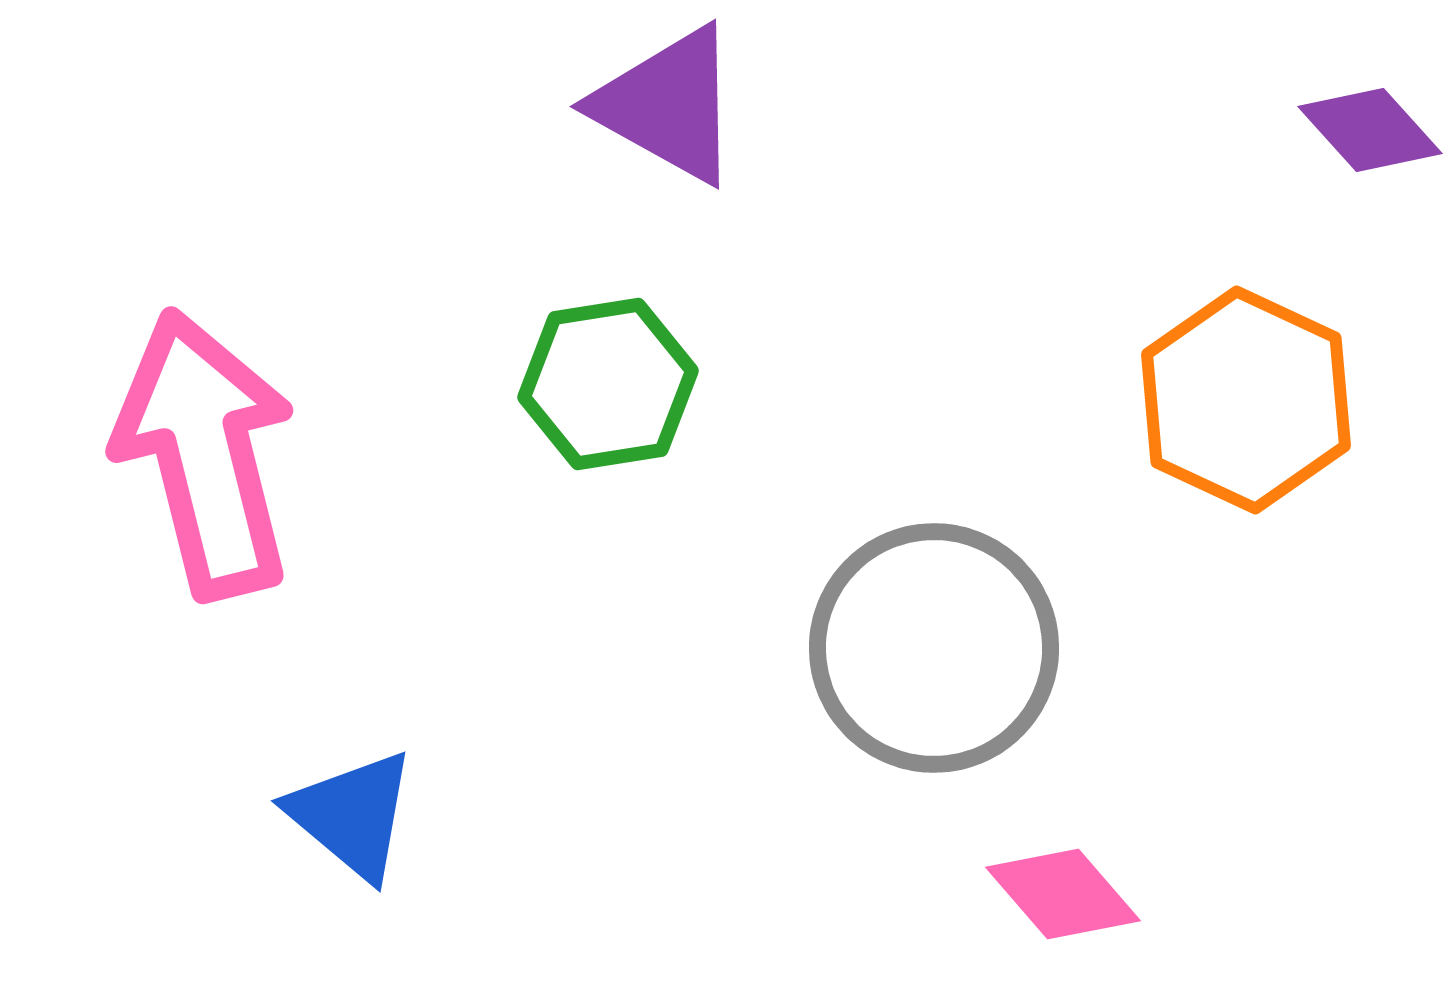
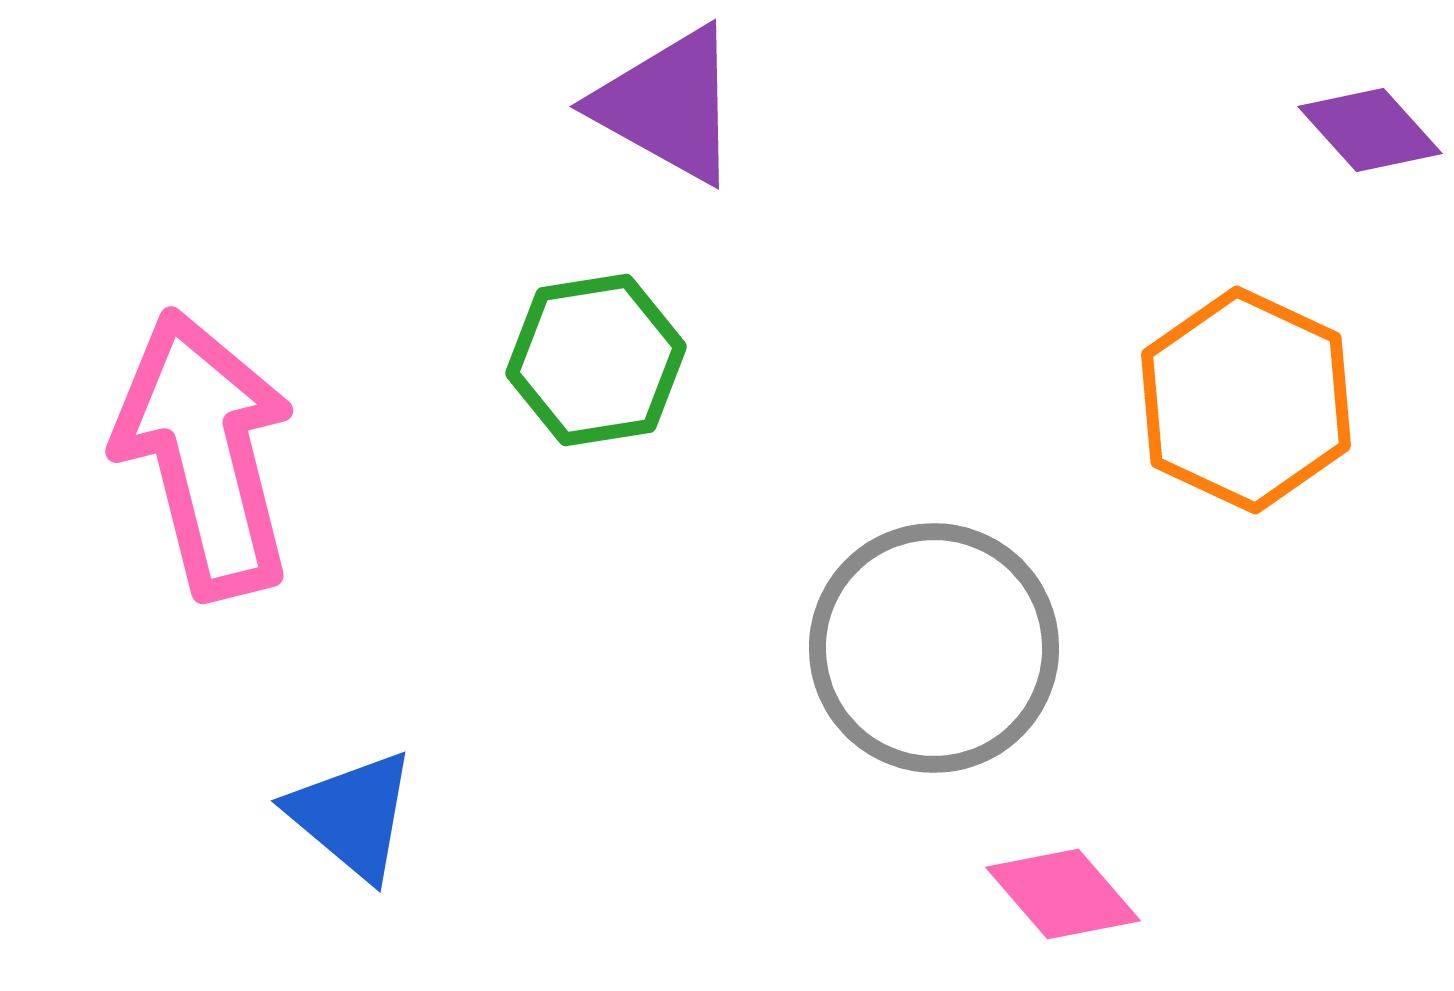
green hexagon: moved 12 px left, 24 px up
